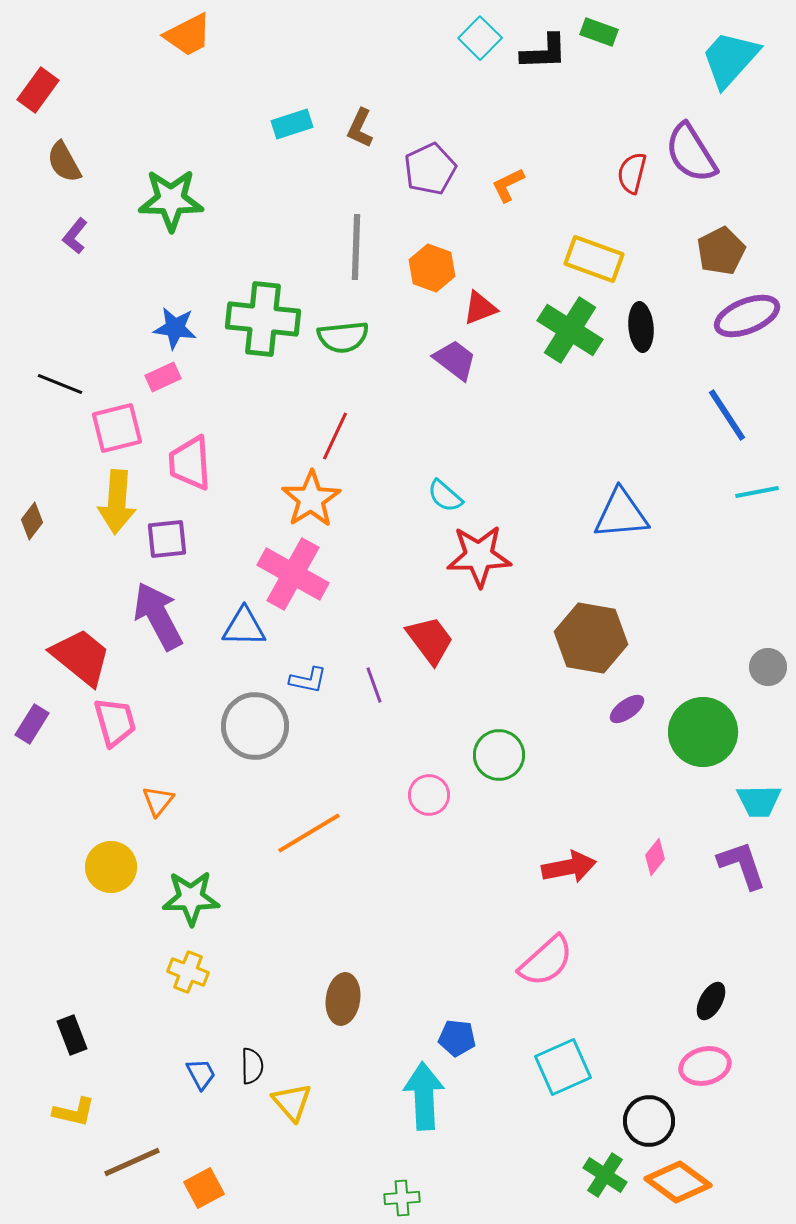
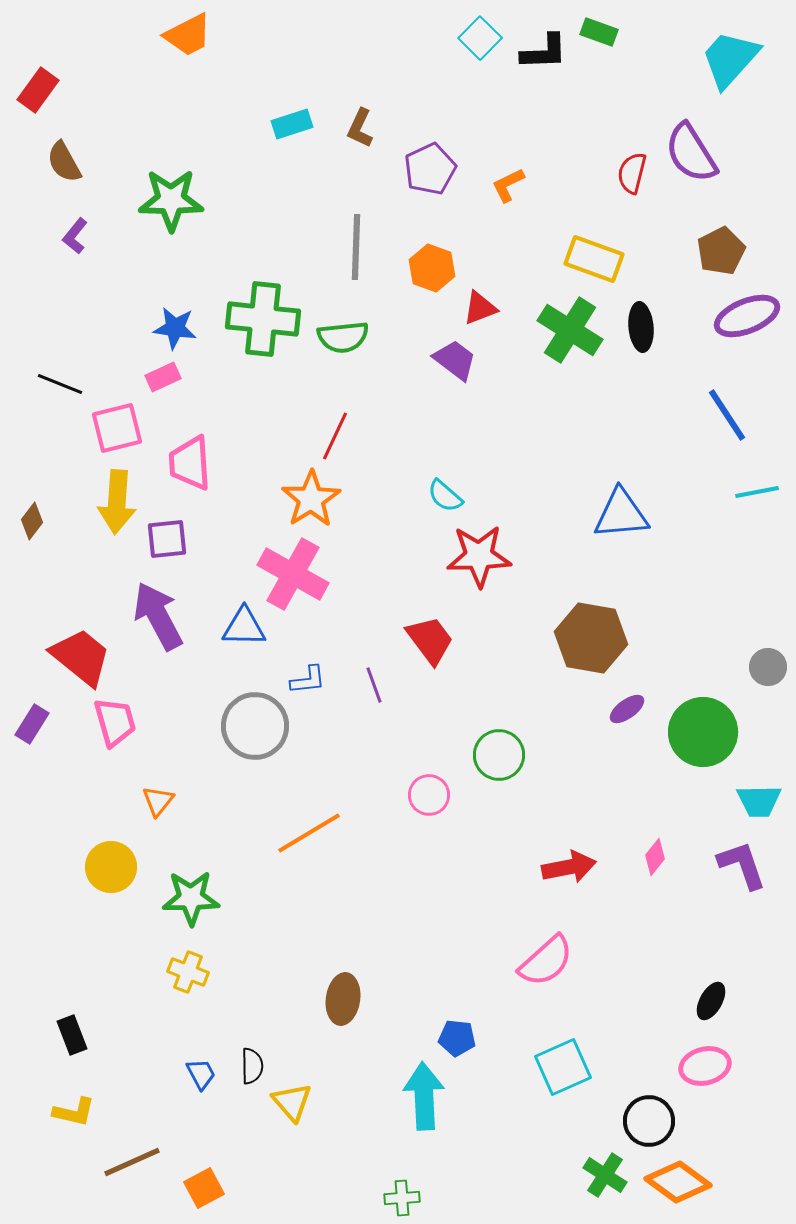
blue L-shape at (308, 680): rotated 18 degrees counterclockwise
